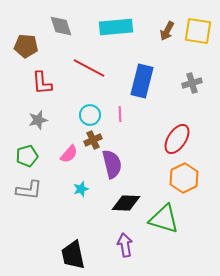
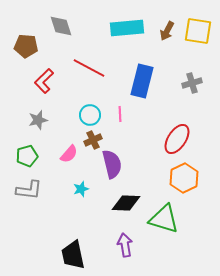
cyan rectangle: moved 11 px right, 1 px down
red L-shape: moved 2 px right, 2 px up; rotated 50 degrees clockwise
